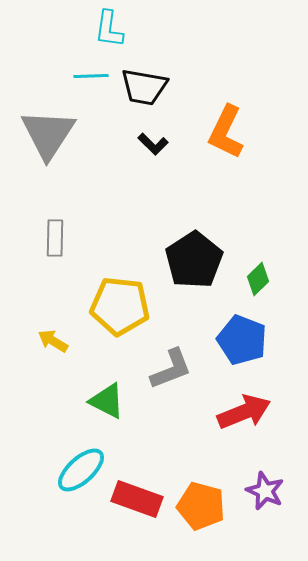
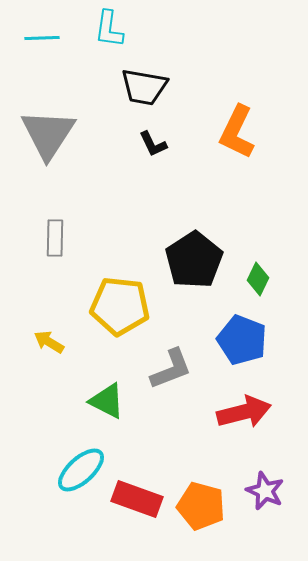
cyan line: moved 49 px left, 38 px up
orange L-shape: moved 11 px right
black L-shape: rotated 20 degrees clockwise
green diamond: rotated 20 degrees counterclockwise
yellow arrow: moved 4 px left, 1 px down
red arrow: rotated 8 degrees clockwise
